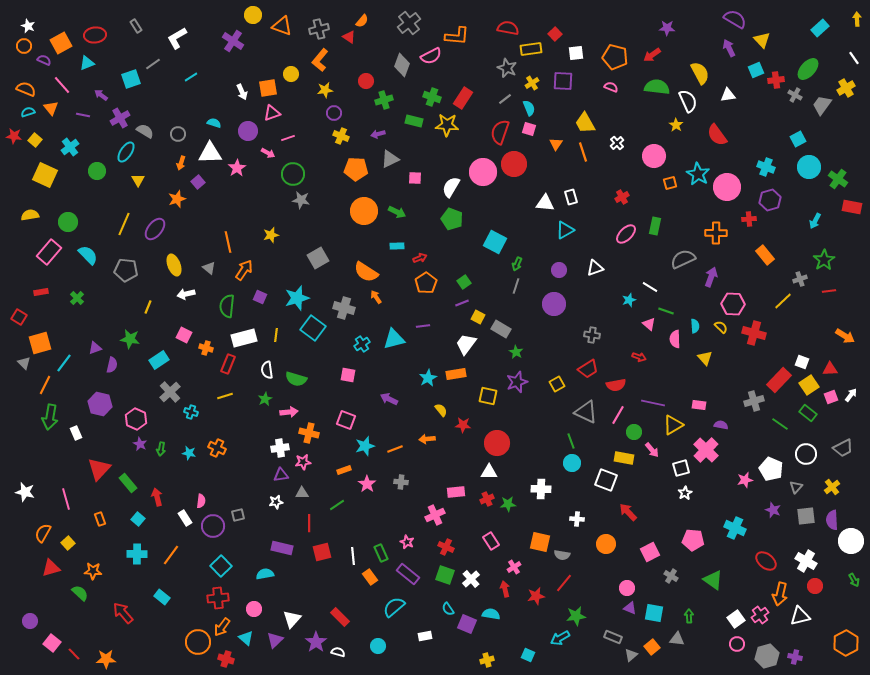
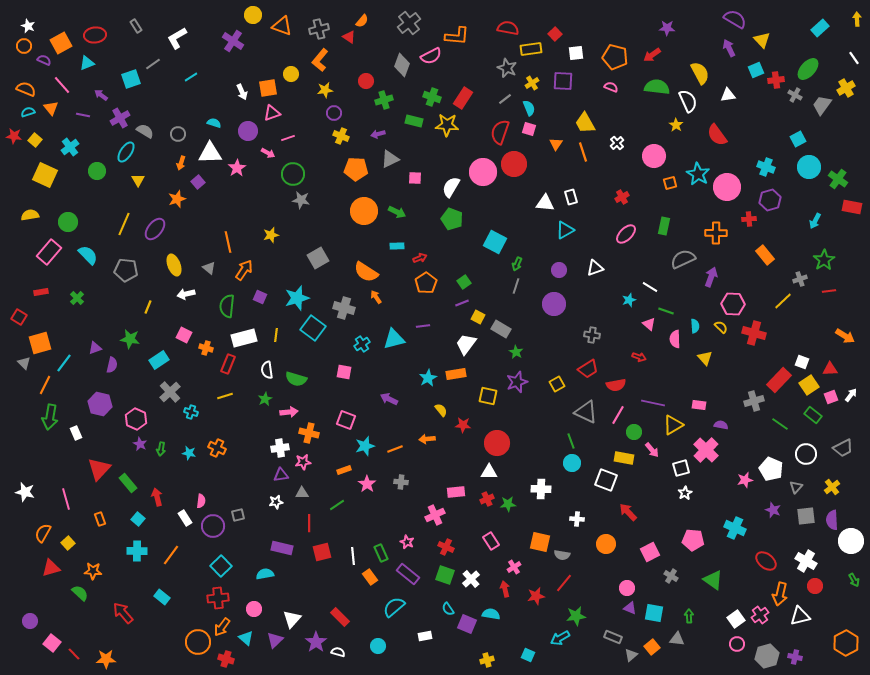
green rectangle at (655, 226): moved 9 px right
pink square at (348, 375): moved 4 px left, 3 px up
green rectangle at (808, 413): moved 5 px right, 2 px down
cyan cross at (137, 554): moved 3 px up
